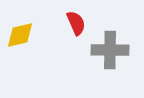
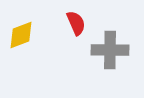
yellow diamond: moved 1 px right; rotated 8 degrees counterclockwise
